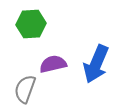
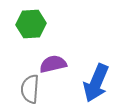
blue arrow: moved 19 px down
gray semicircle: moved 5 px right; rotated 16 degrees counterclockwise
